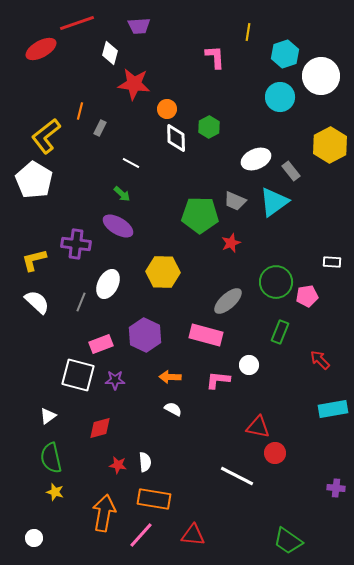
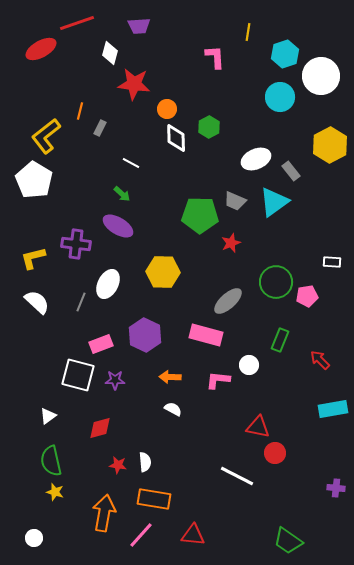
yellow L-shape at (34, 260): moved 1 px left, 2 px up
green rectangle at (280, 332): moved 8 px down
green semicircle at (51, 458): moved 3 px down
